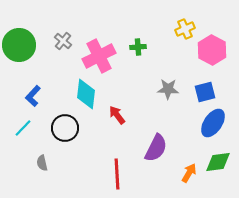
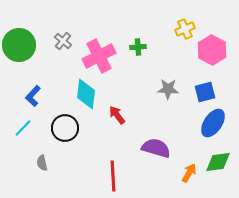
purple semicircle: rotated 100 degrees counterclockwise
red line: moved 4 px left, 2 px down
